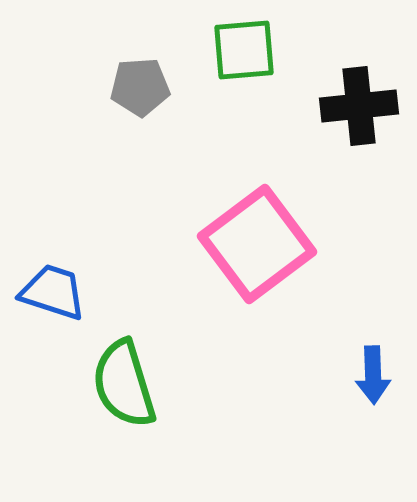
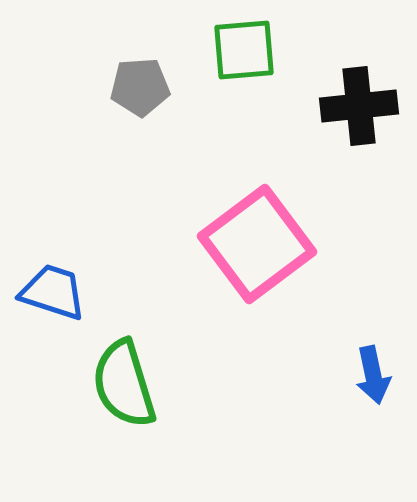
blue arrow: rotated 10 degrees counterclockwise
